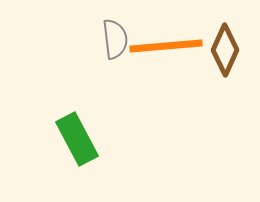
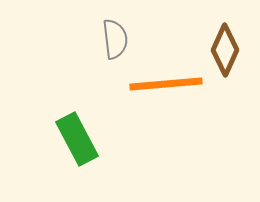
orange line: moved 38 px down
